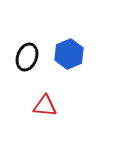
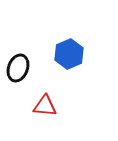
black ellipse: moved 9 px left, 11 px down
